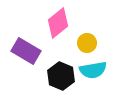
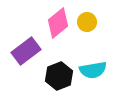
yellow circle: moved 21 px up
purple rectangle: rotated 68 degrees counterclockwise
black hexagon: moved 2 px left; rotated 16 degrees clockwise
